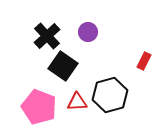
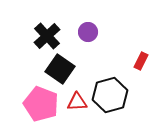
red rectangle: moved 3 px left
black square: moved 3 px left, 3 px down
pink pentagon: moved 2 px right, 3 px up
